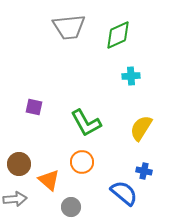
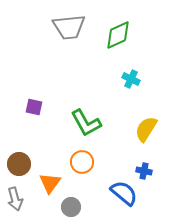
cyan cross: moved 3 px down; rotated 30 degrees clockwise
yellow semicircle: moved 5 px right, 1 px down
orange triangle: moved 1 px right, 3 px down; rotated 25 degrees clockwise
gray arrow: rotated 80 degrees clockwise
